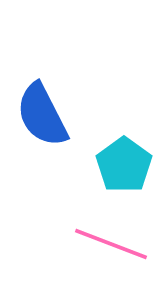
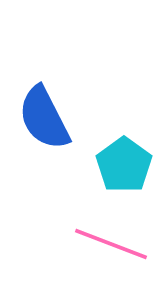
blue semicircle: moved 2 px right, 3 px down
